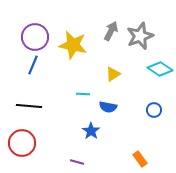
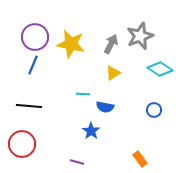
gray arrow: moved 13 px down
yellow star: moved 2 px left, 1 px up
yellow triangle: moved 1 px up
blue semicircle: moved 3 px left
red circle: moved 1 px down
